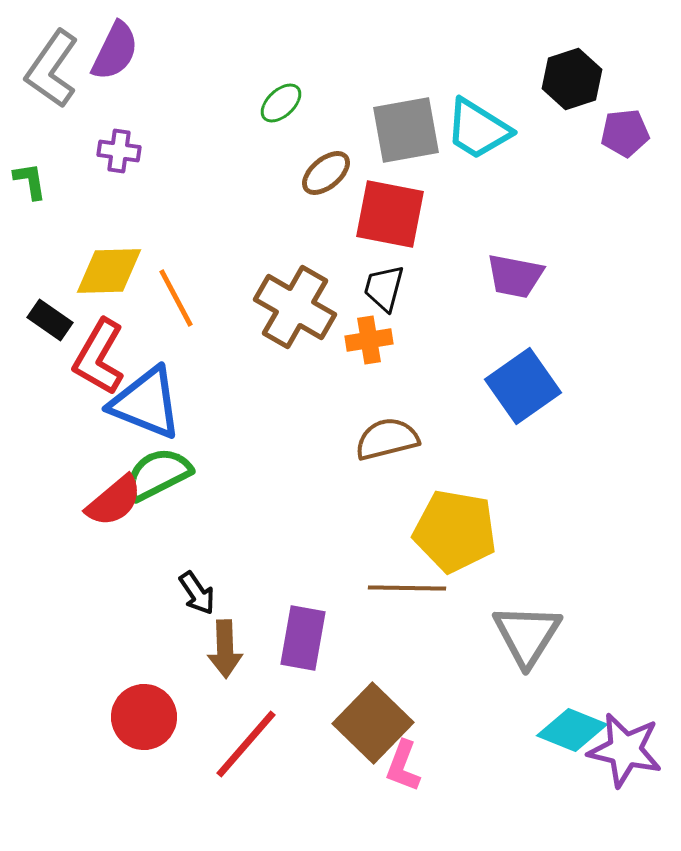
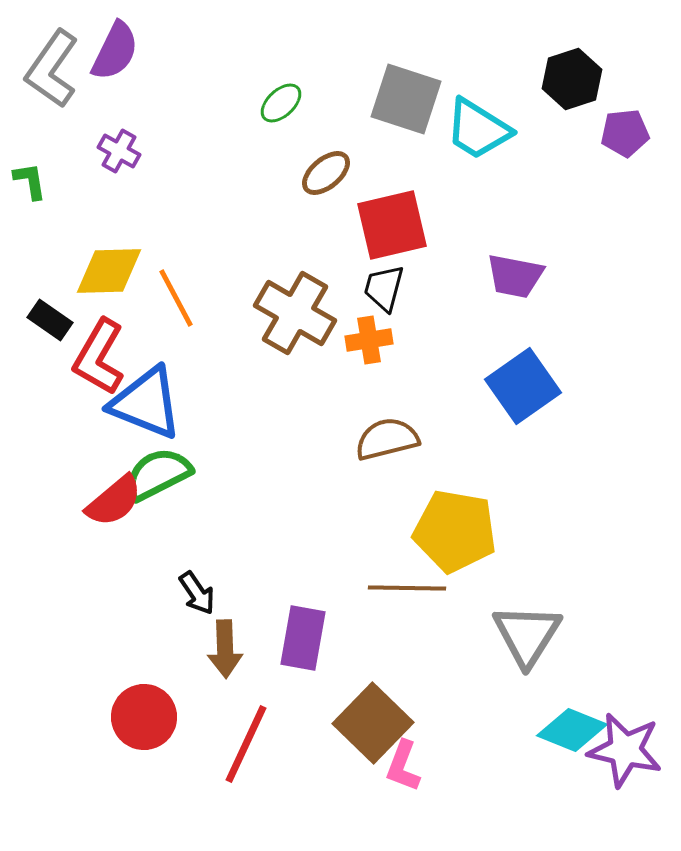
gray square: moved 31 px up; rotated 28 degrees clockwise
purple cross: rotated 21 degrees clockwise
red square: moved 2 px right, 11 px down; rotated 24 degrees counterclockwise
brown cross: moved 6 px down
red line: rotated 16 degrees counterclockwise
